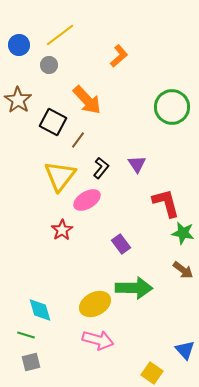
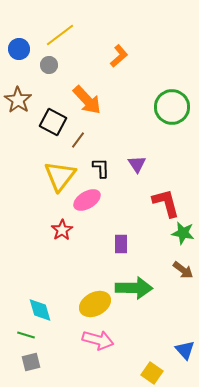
blue circle: moved 4 px down
black L-shape: rotated 40 degrees counterclockwise
purple rectangle: rotated 36 degrees clockwise
